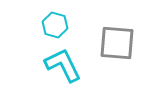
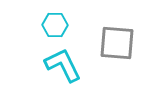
cyan hexagon: rotated 15 degrees counterclockwise
